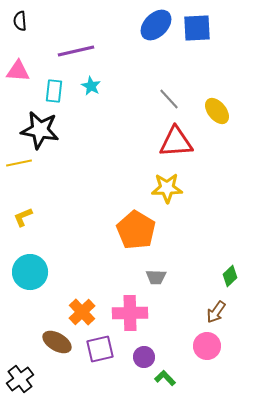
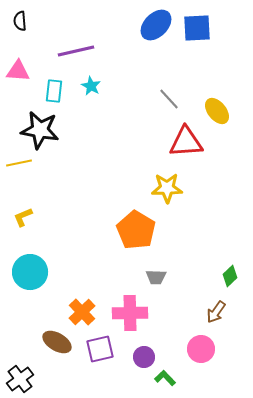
red triangle: moved 10 px right
pink circle: moved 6 px left, 3 px down
